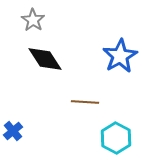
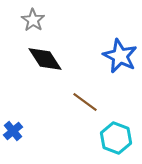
blue star: rotated 16 degrees counterclockwise
brown line: rotated 32 degrees clockwise
cyan hexagon: rotated 8 degrees counterclockwise
